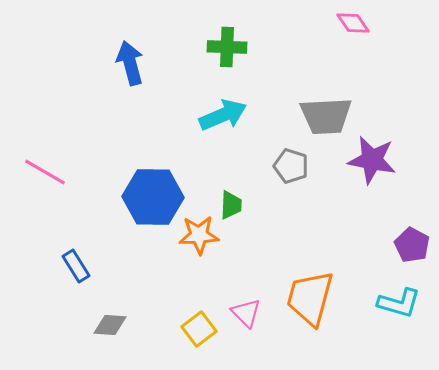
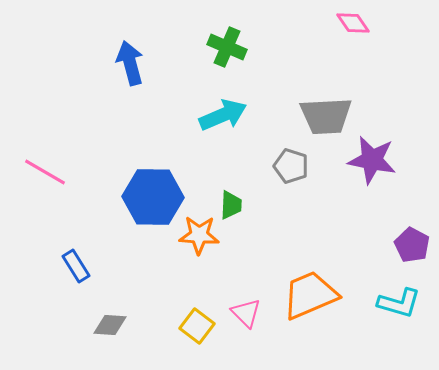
green cross: rotated 21 degrees clockwise
orange star: rotated 6 degrees clockwise
orange trapezoid: moved 3 px up; rotated 52 degrees clockwise
yellow square: moved 2 px left, 3 px up; rotated 16 degrees counterclockwise
